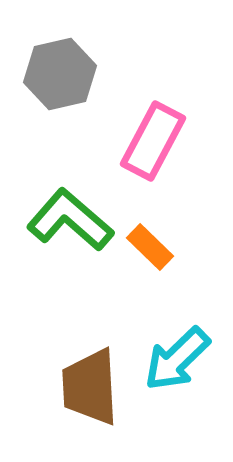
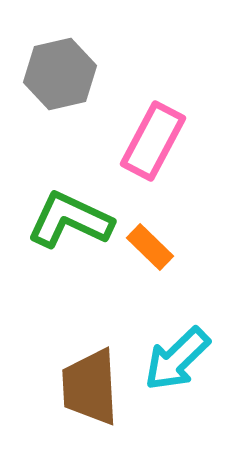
green L-shape: rotated 16 degrees counterclockwise
